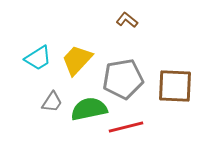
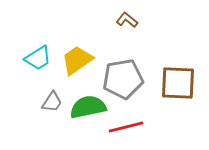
yellow trapezoid: rotated 12 degrees clockwise
brown square: moved 3 px right, 3 px up
green semicircle: moved 1 px left, 2 px up
